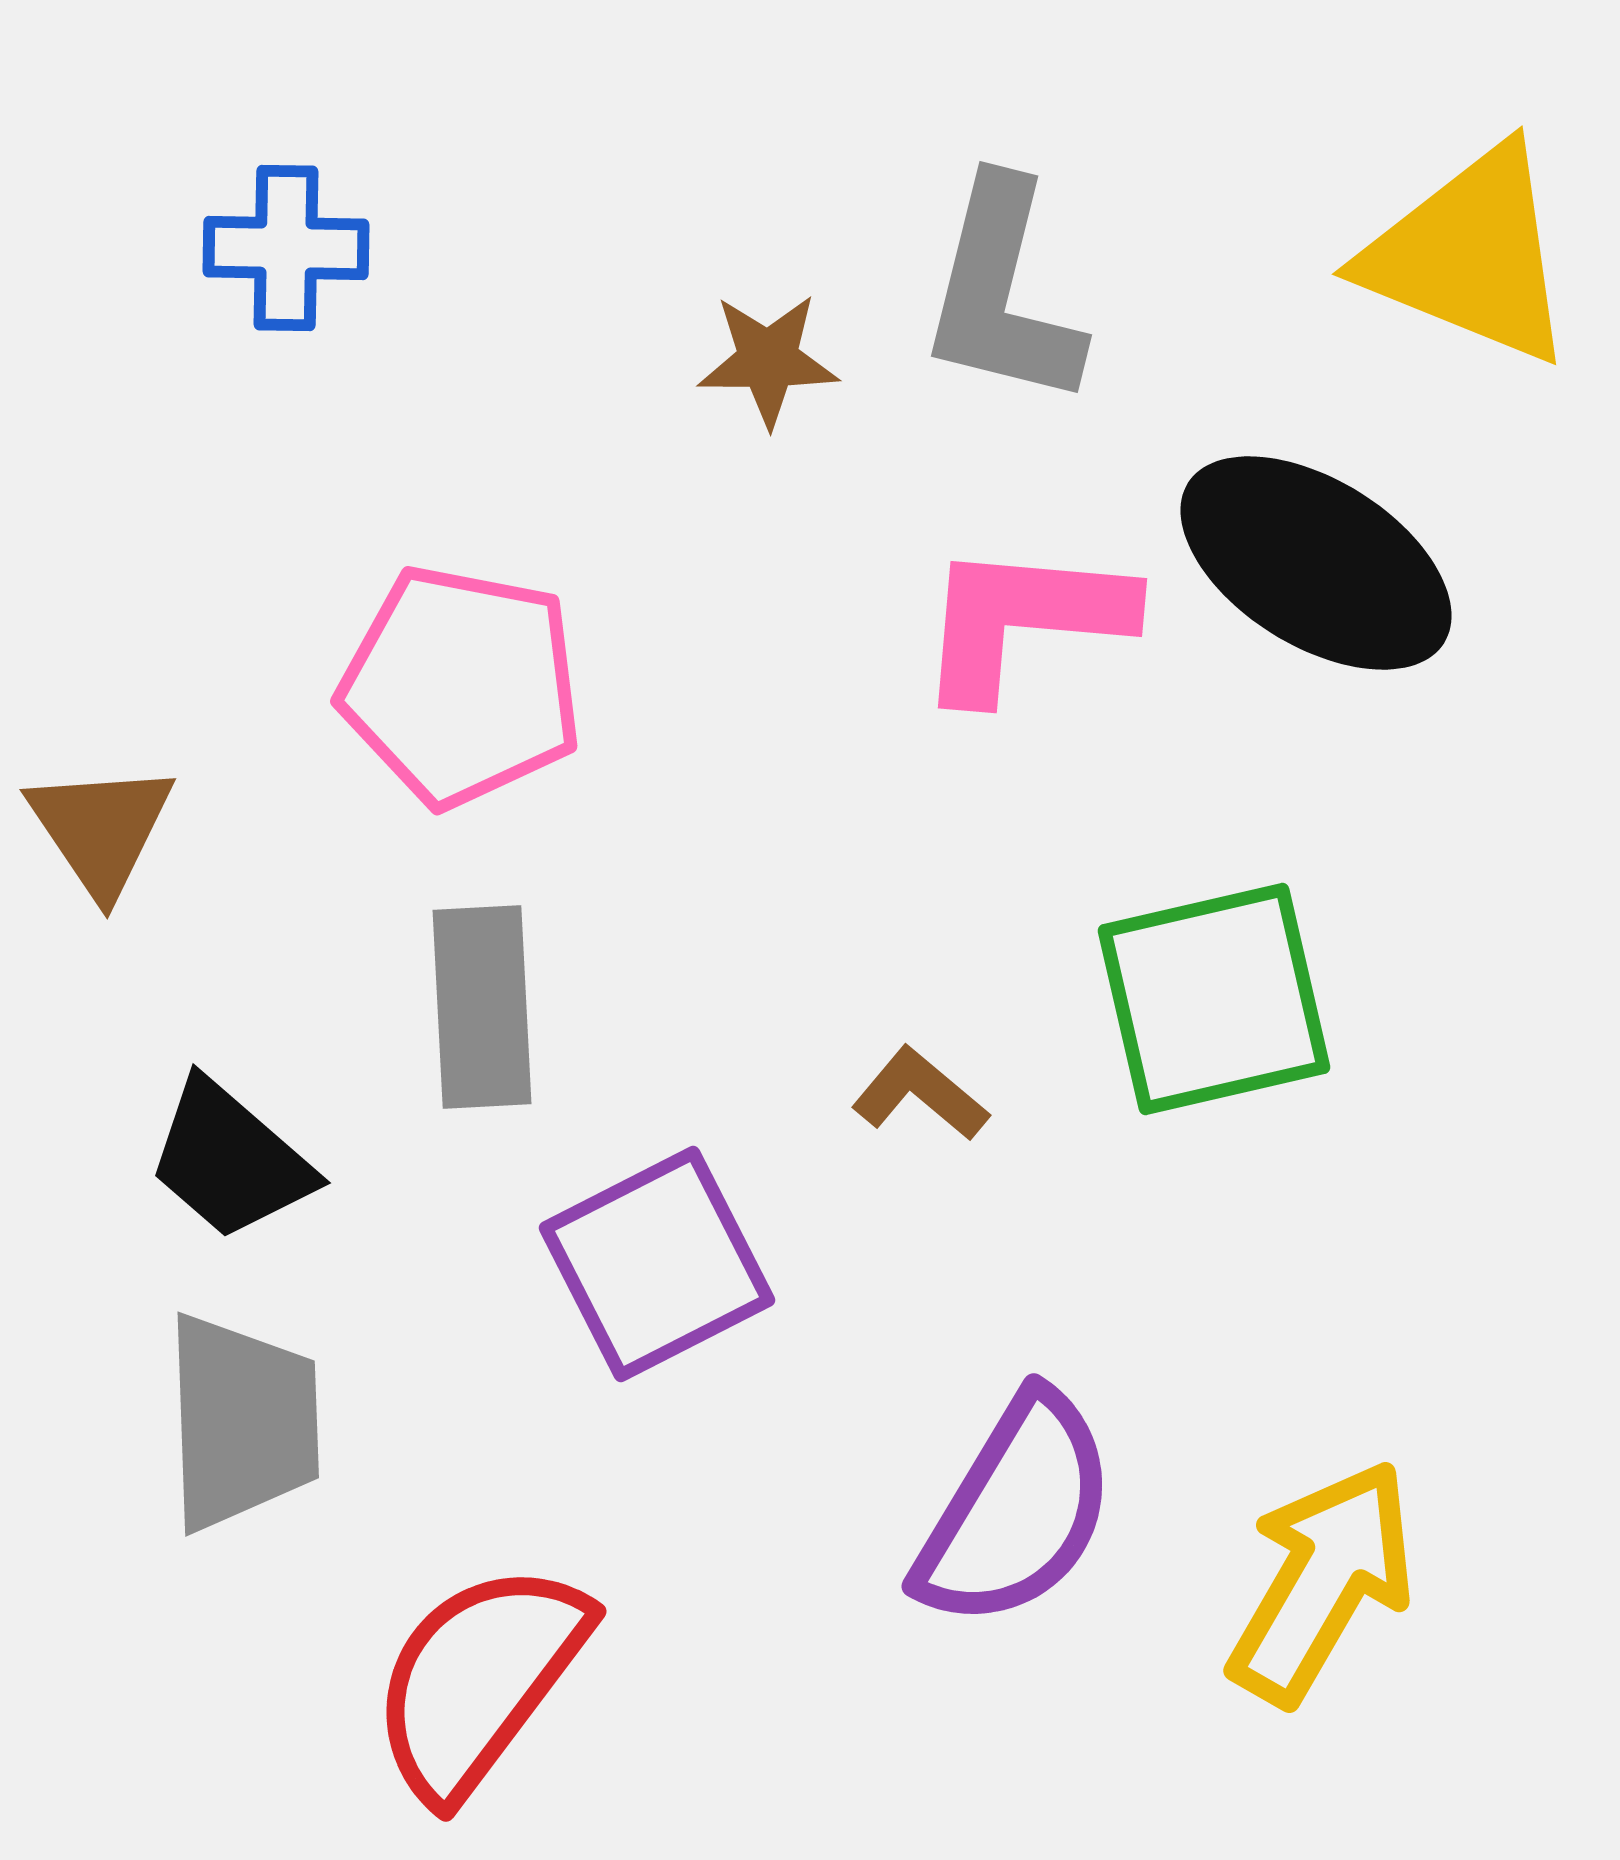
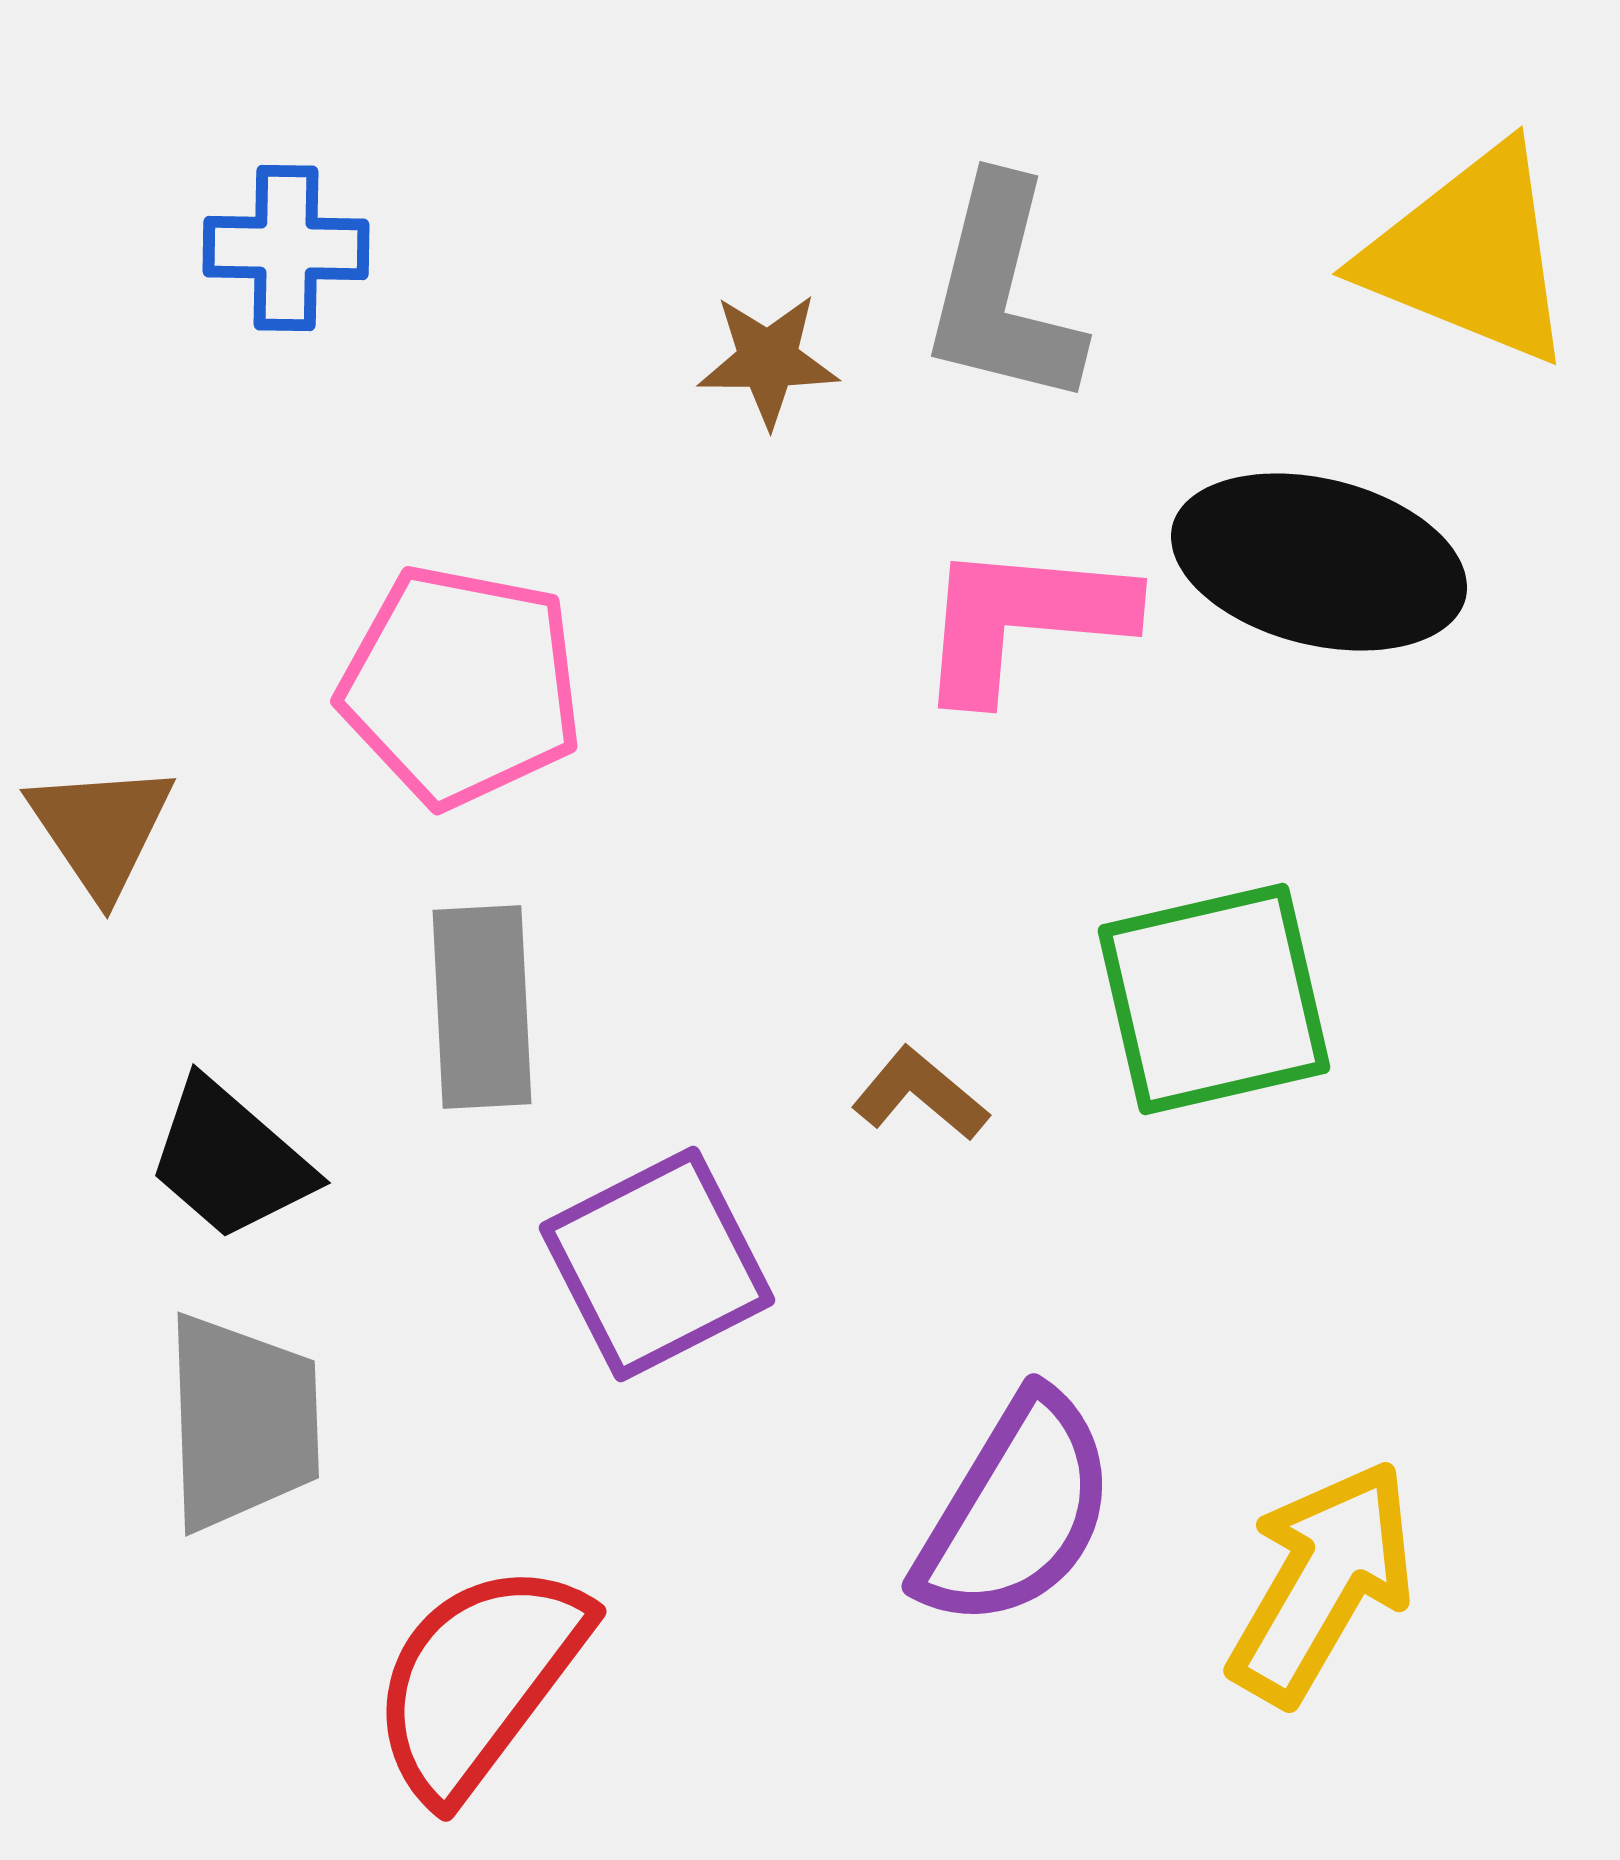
black ellipse: moved 3 px right, 1 px up; rotated 18 degrees counterclockwise
